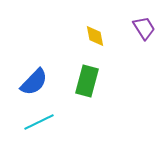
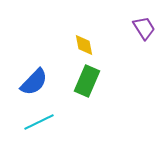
yellow diamond: moved 11 px left, 9 px down
green rectangle: rotated 8 degrees clockwise
